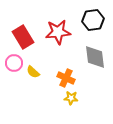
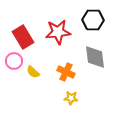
black hexagon: rotated 10 degrees clockwise
pink circle: moved 2 px up
orange cross: moved 6 px up
